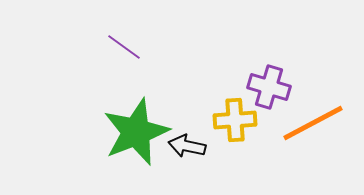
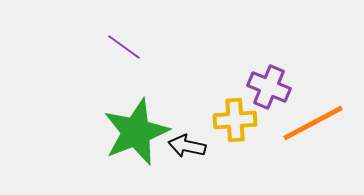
purple cross: rotated 6 degrees clockwise
